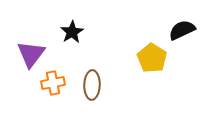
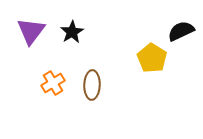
black semicircle: moved 1 px left, 1 px down
purple triangle: moved 23 px up
orange cross: rotated 20 degrees counterclockwise
